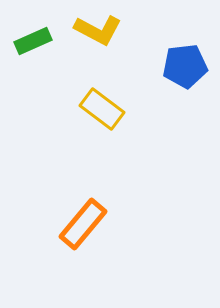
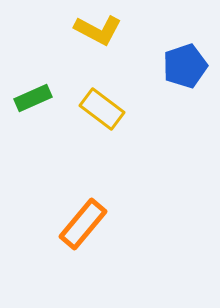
green rectangle: moved 57 px down
blue pentagon: rotated 12 degrees counterclockwise
